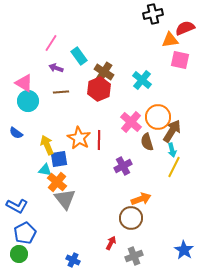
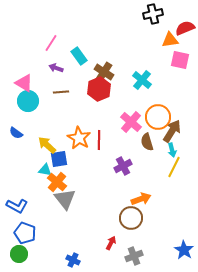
yellow arrow: rotated 24 degrees counterclockwise
blue pentagon: rotated 25 degrees counterclockwise
